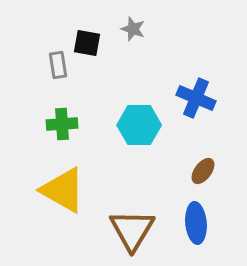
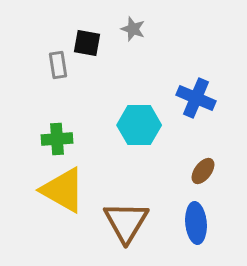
green cross: moved 5 px left, 15 px down
brown triangle: moved 6 px left, 8 px up
